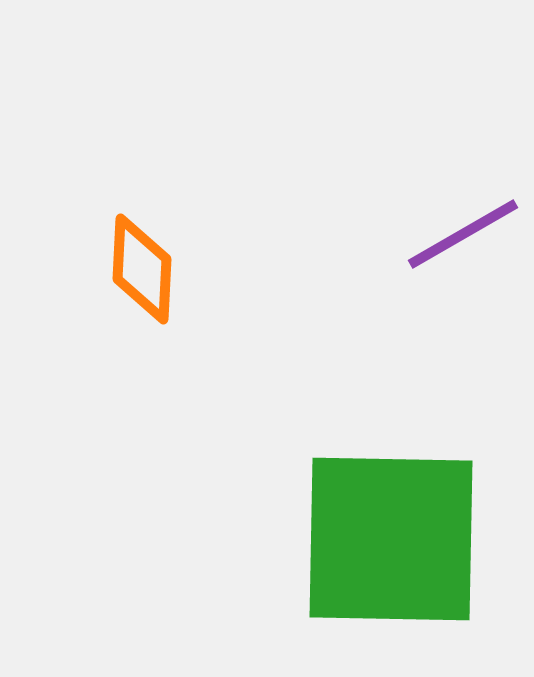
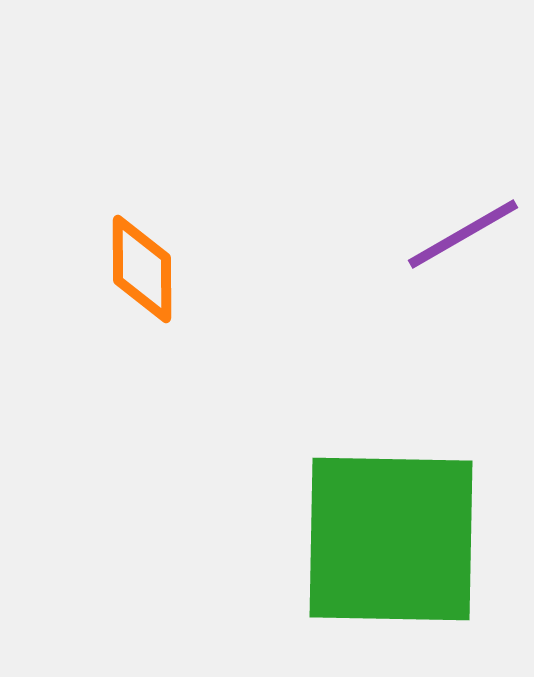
orange diamond: rotated 3 degrees counterclockwise
